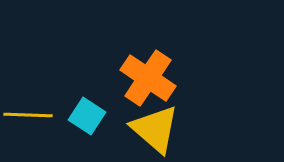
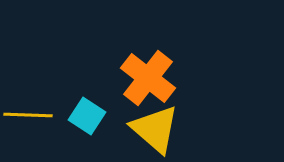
orange cross: rotated 4 degrees clockwise
